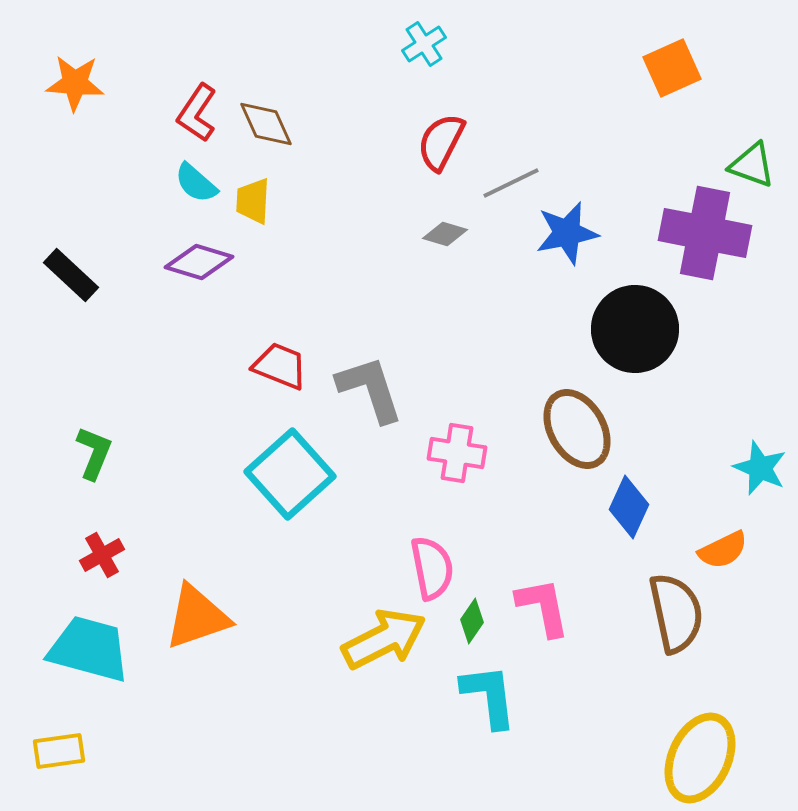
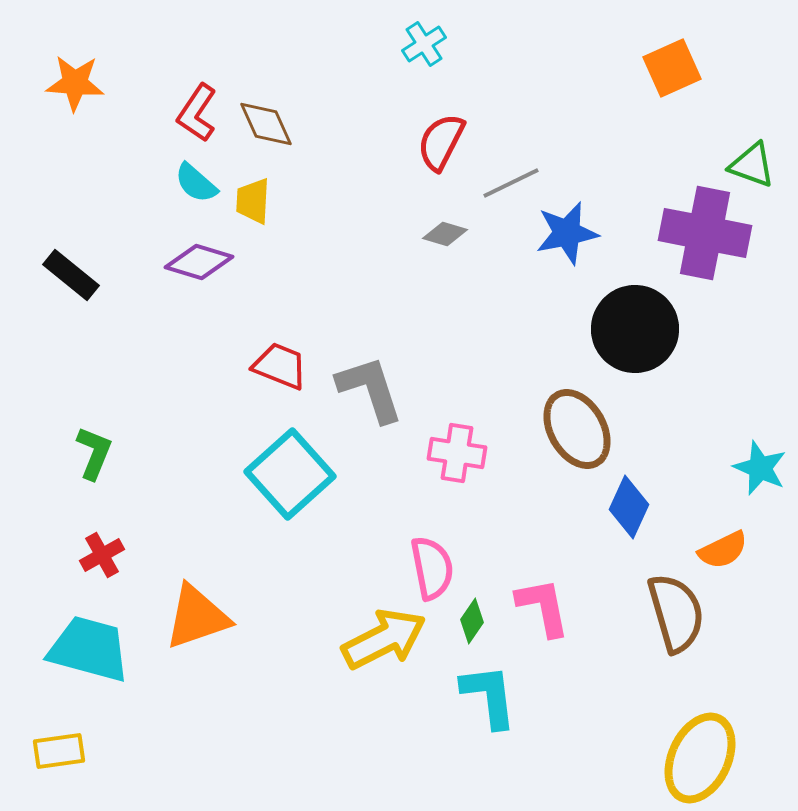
black rectangle: rotated 4 degrees counterclockwise
brown semicircle: rotated 4 degrees counterclockwise
